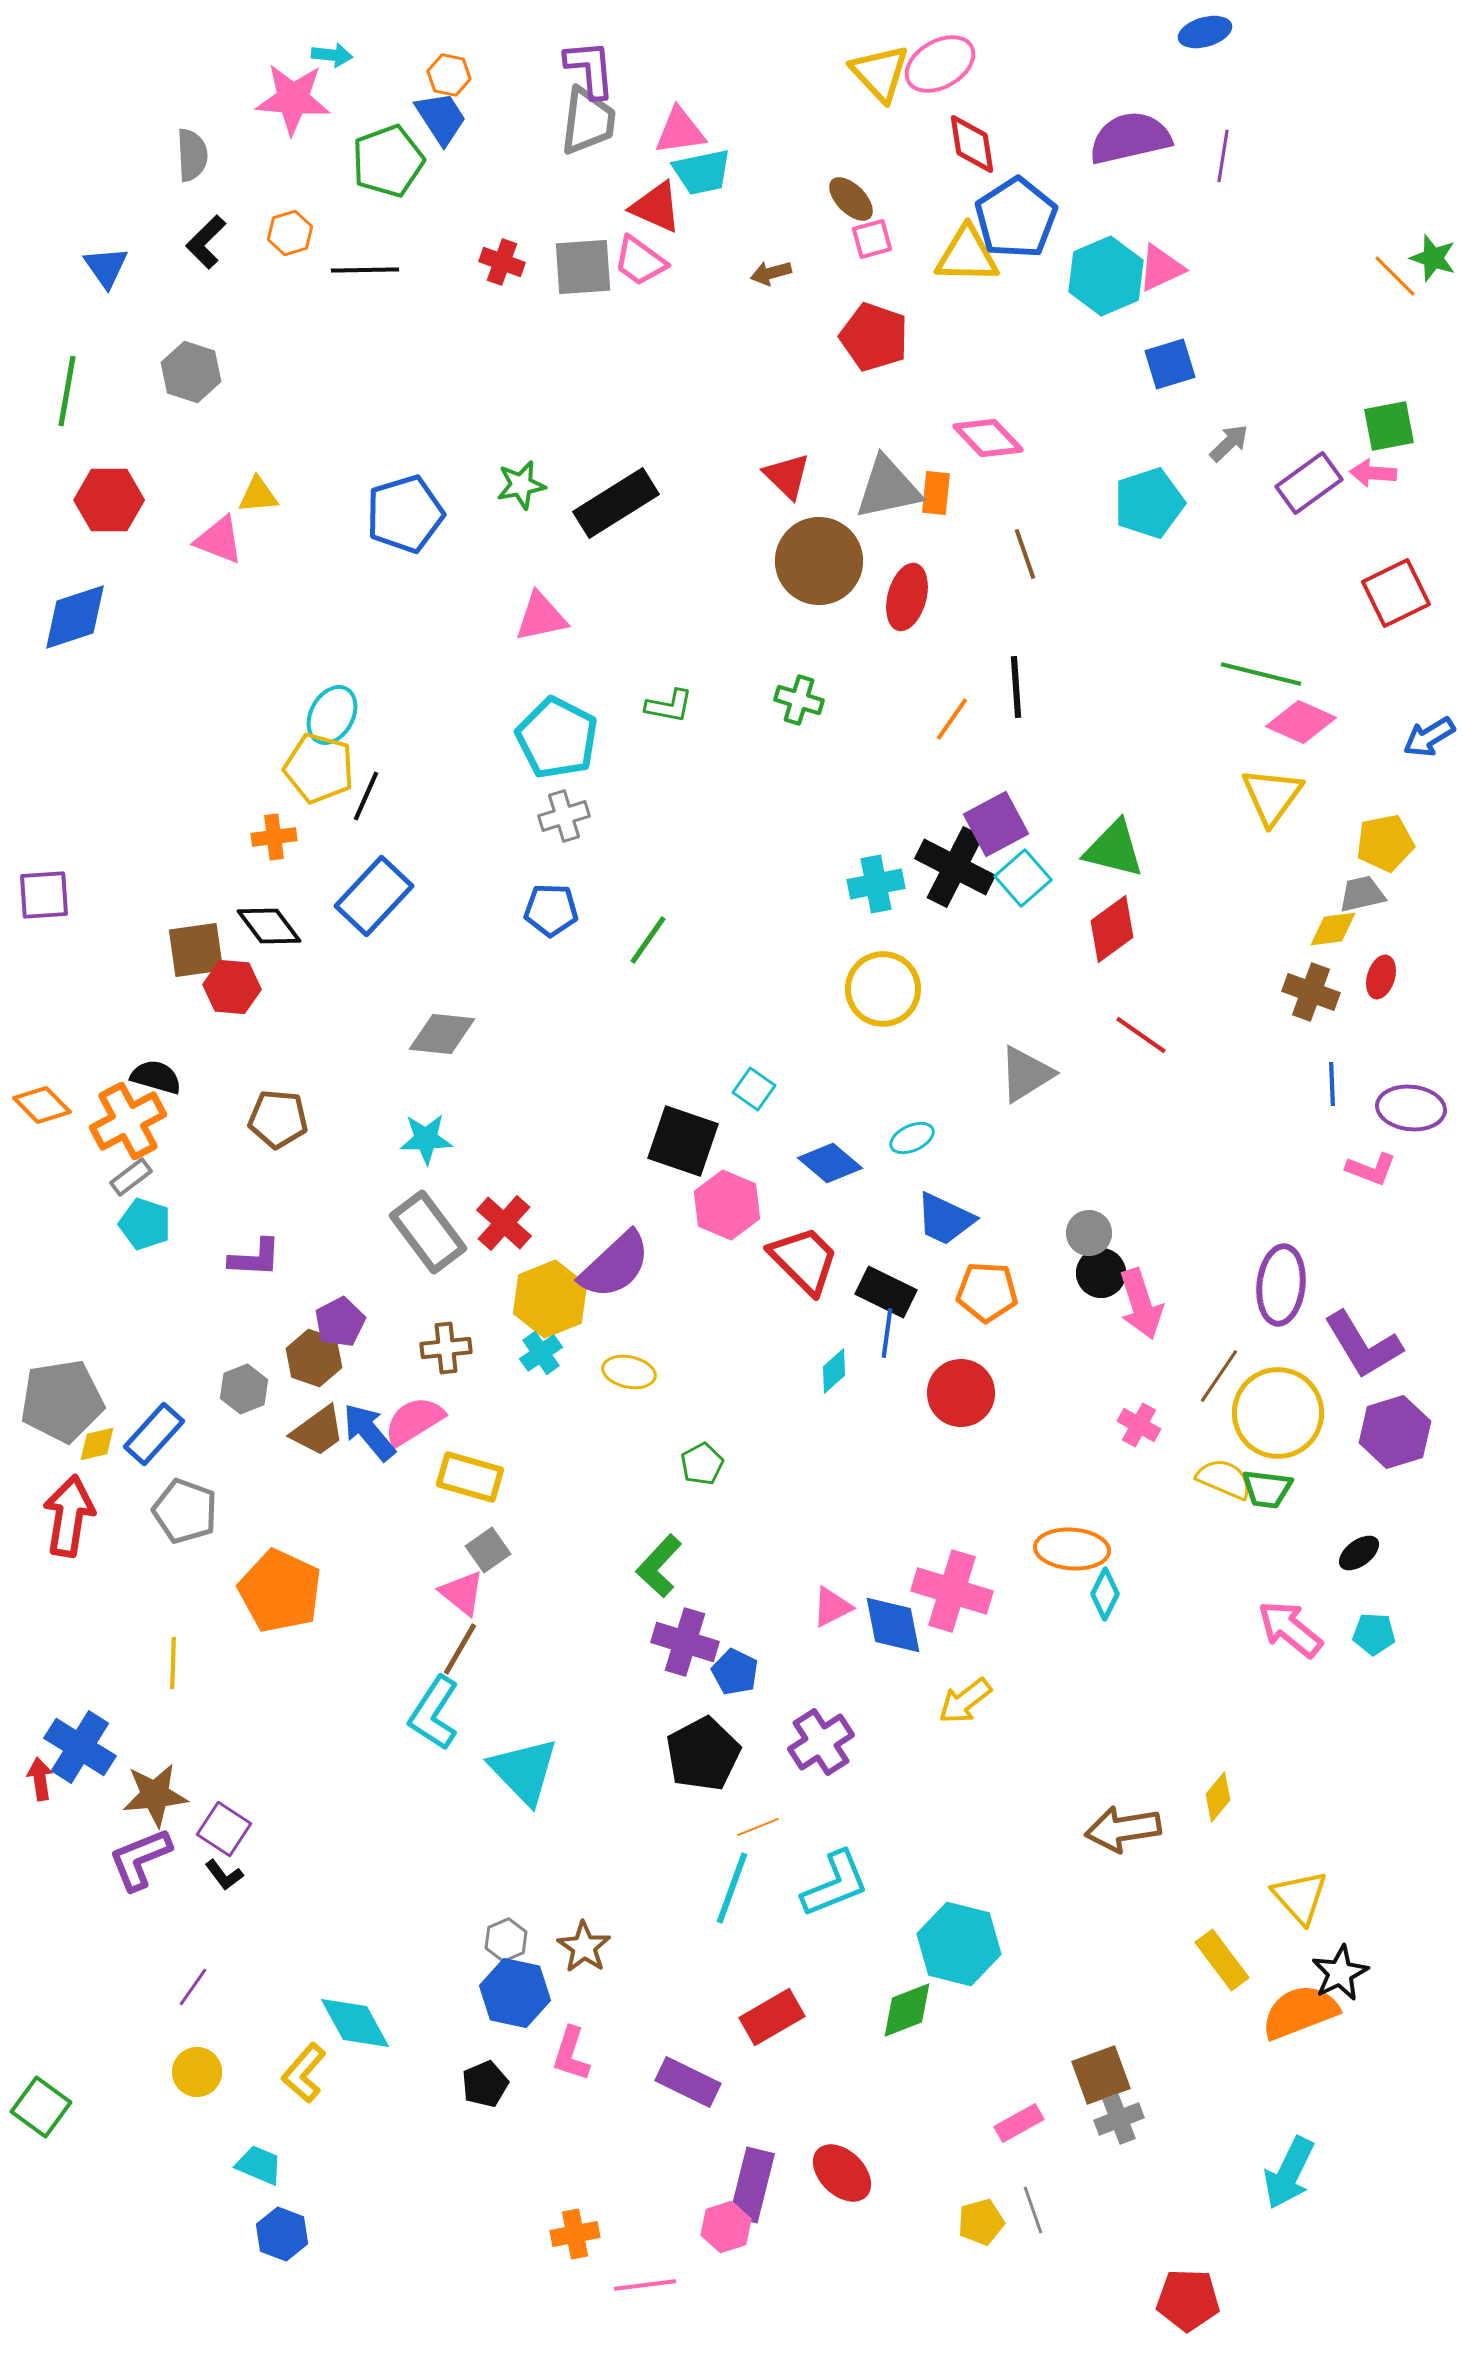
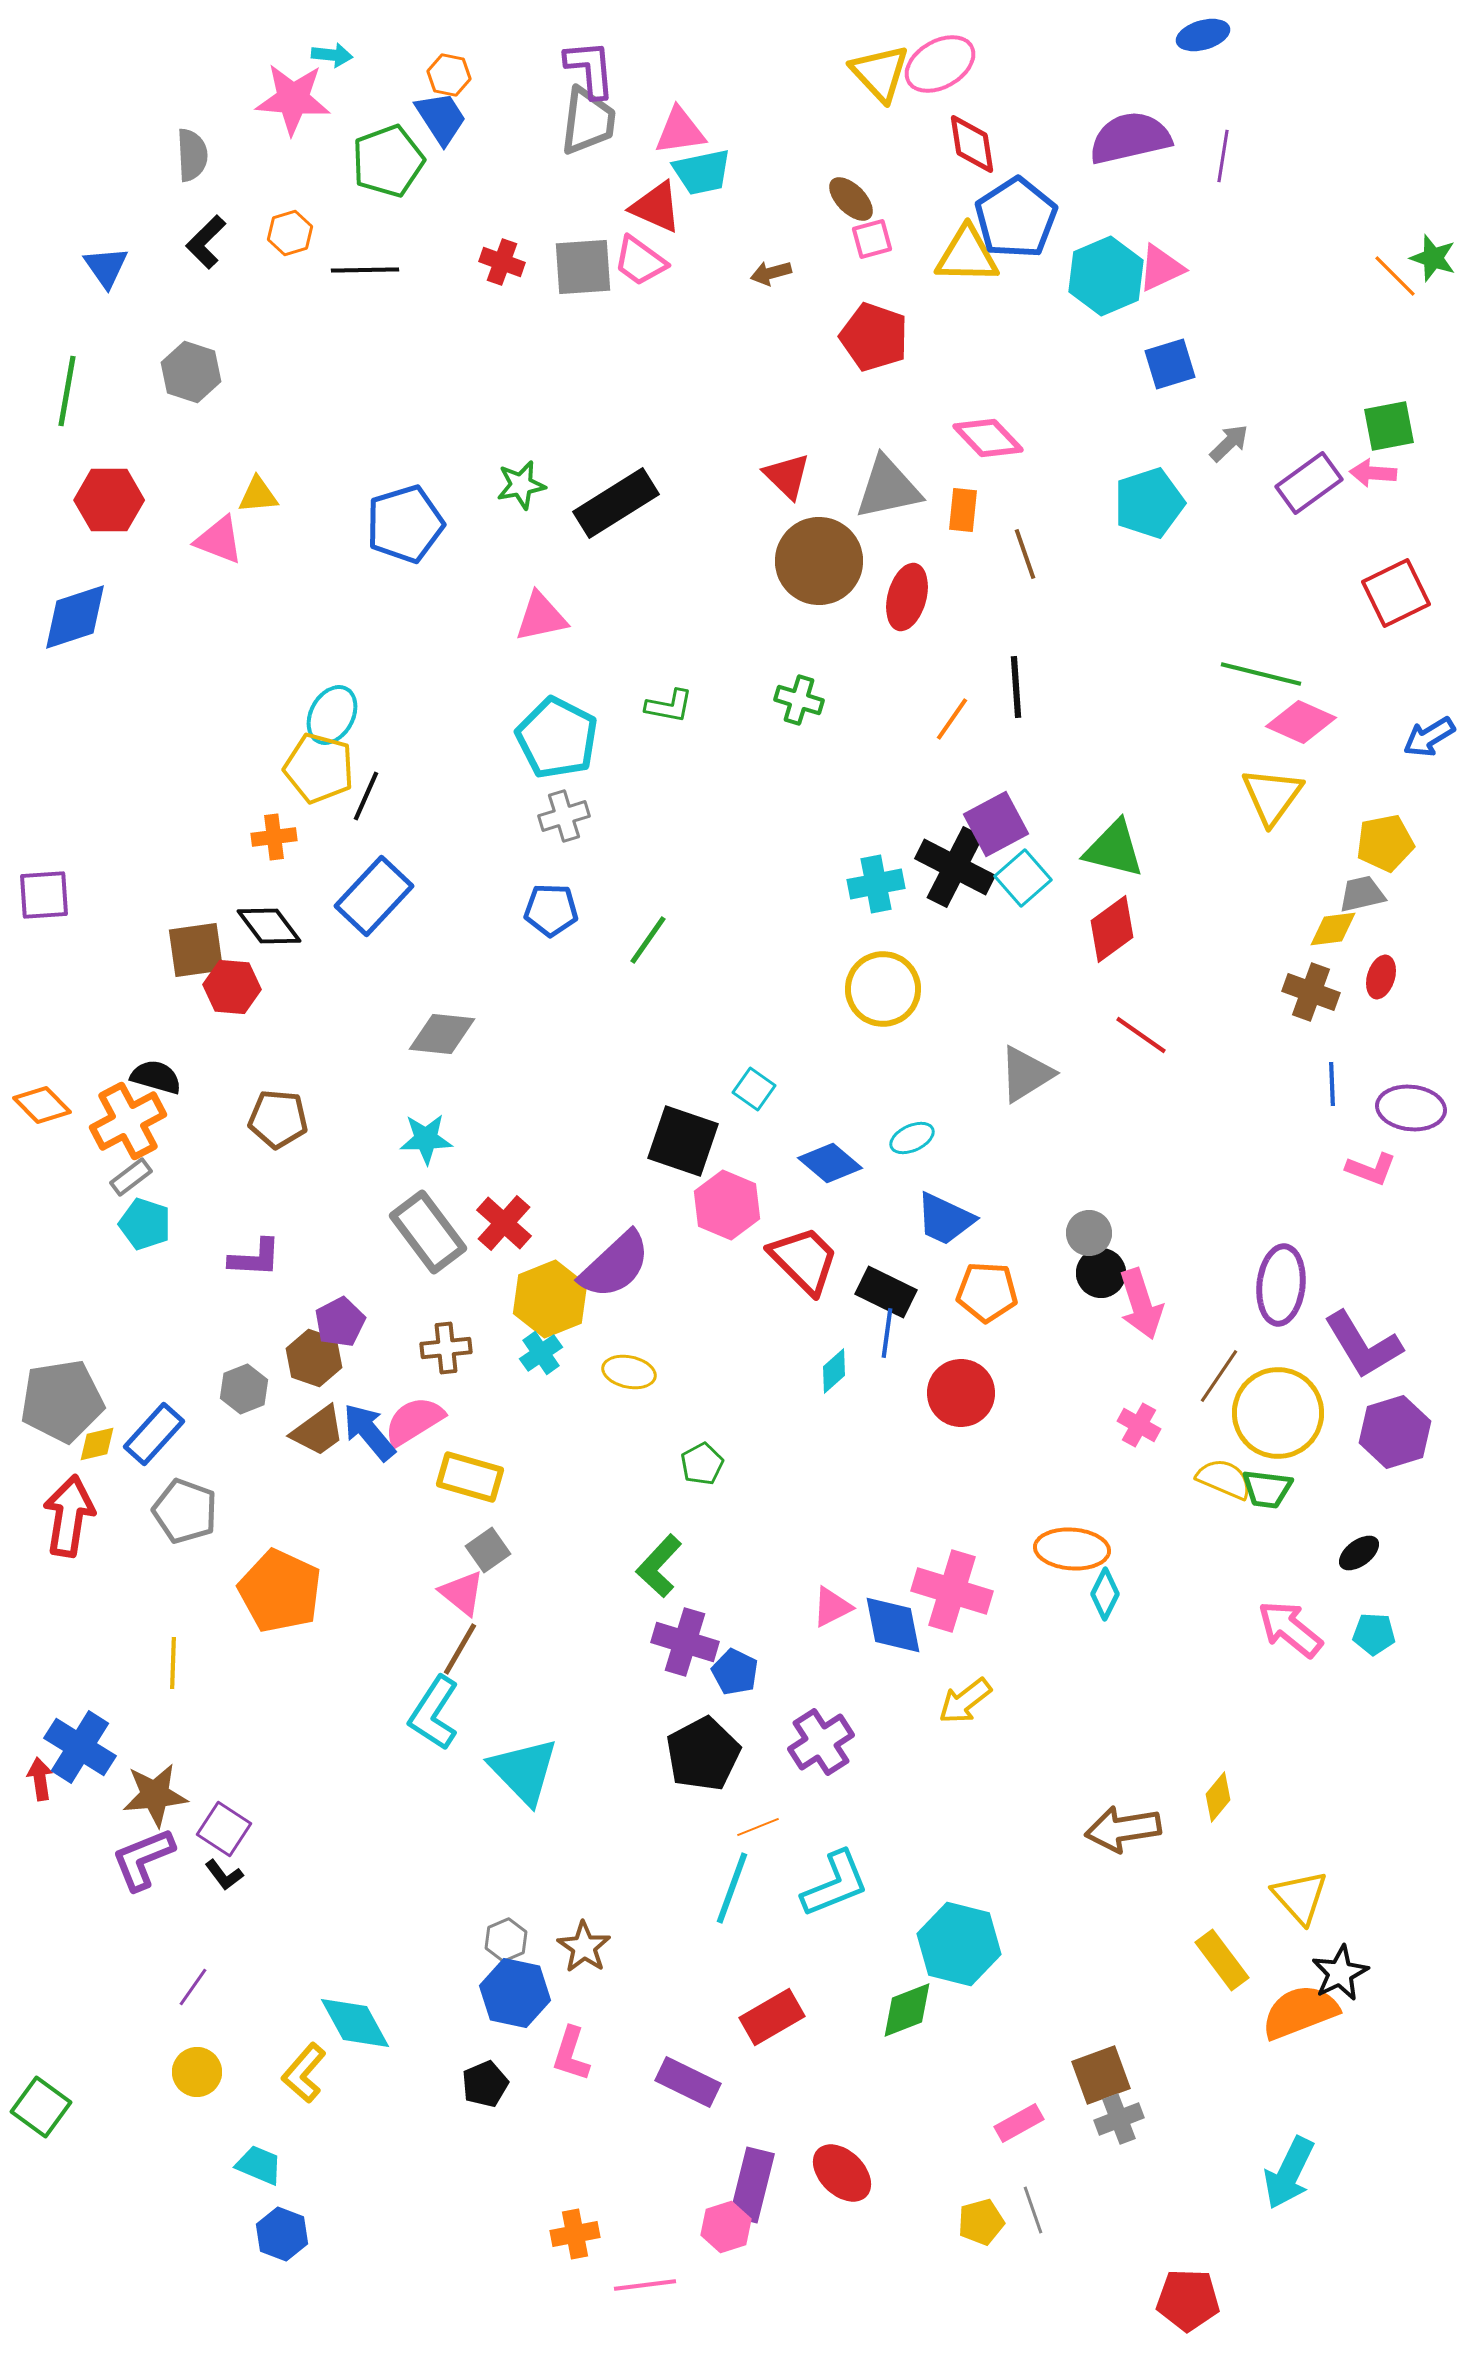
blue ellipse at (1205, 32): moved 2 px left, 3 px down
orange rectangle at (936, 493): moved 27 px right, 17 px down
blue pentagon at (405, 514): moved 10 px down
purple L-shape at (140, 1859): moved 3 px right
